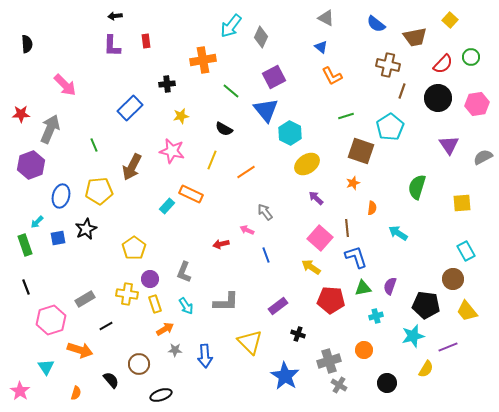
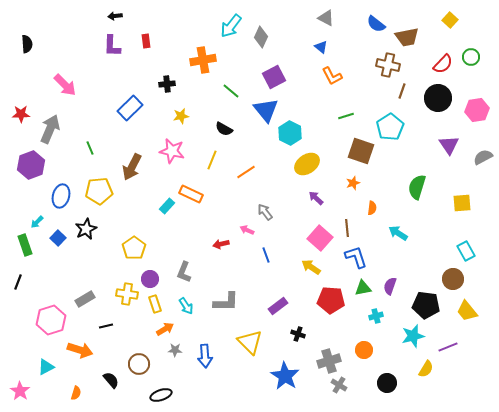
brown trapezoid at (415, 37): moved 8 px left
pink hexagon at (477, 104): moved 6 px down
green line at (94, 145): moved 4 px left, 3 px down
blue square at (58, 238): rotated 35 degrees counterclockwise
black line at (26, 287): moved 8 px left, 5 px up; rotated 42 degrees clockwise
black line at (106, 326): rotated 16 degrees clockwise
cyan triangle at (46, 367): rotated 36 degrees clockwise
